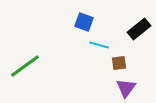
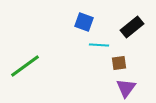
black rectangle: moved 7 px left, 2 px up
cyan line: rotated 12 degrees counterclockwise
